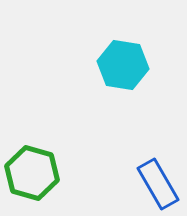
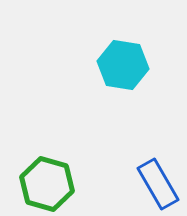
green hexagon: moved 15 px right, 11 px down
